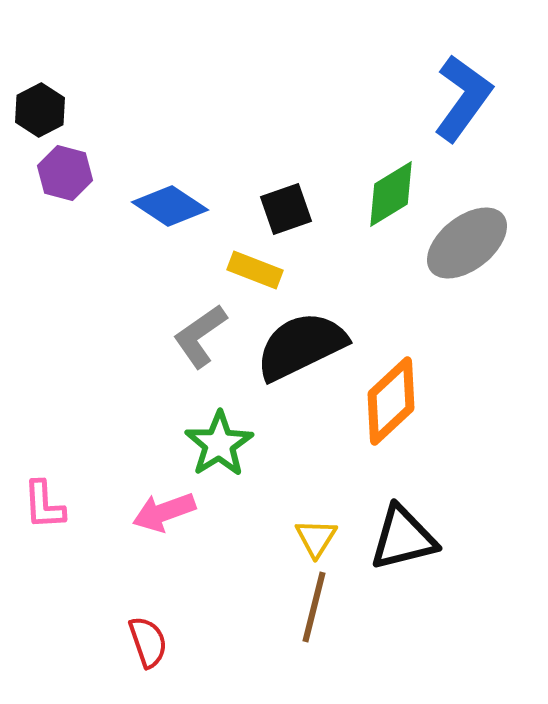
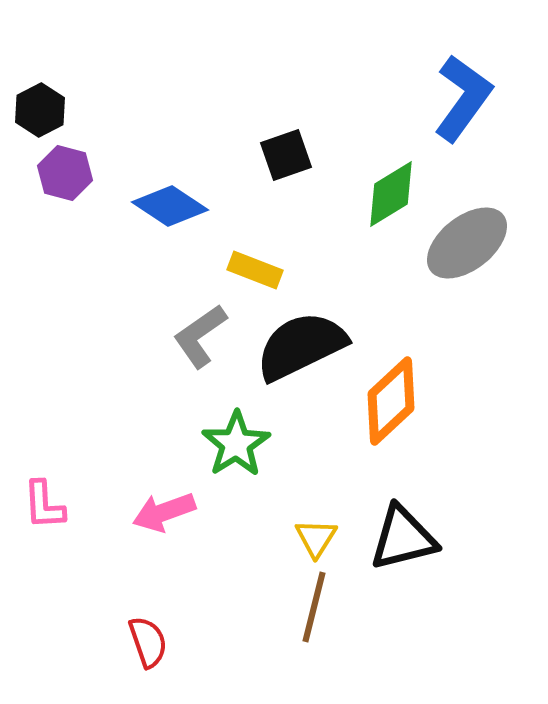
black square: moved 54 px up
green star: moved 17 px right
